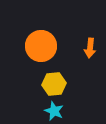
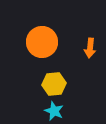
orange circle: moved 1 px right, 4 px up
